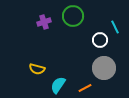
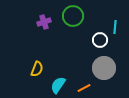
cyan line: rotated 32 degrees clockwise
yellow semicircle: rotated 84 degrees counterclockwise
orange line: moved 1 px left
